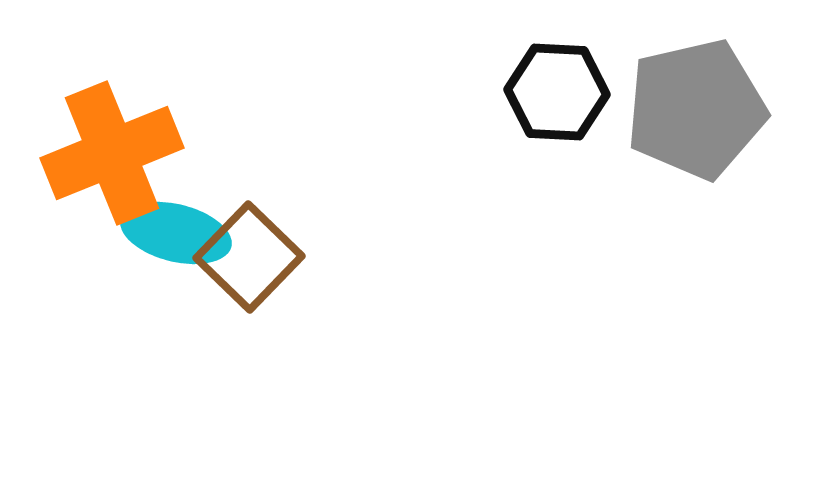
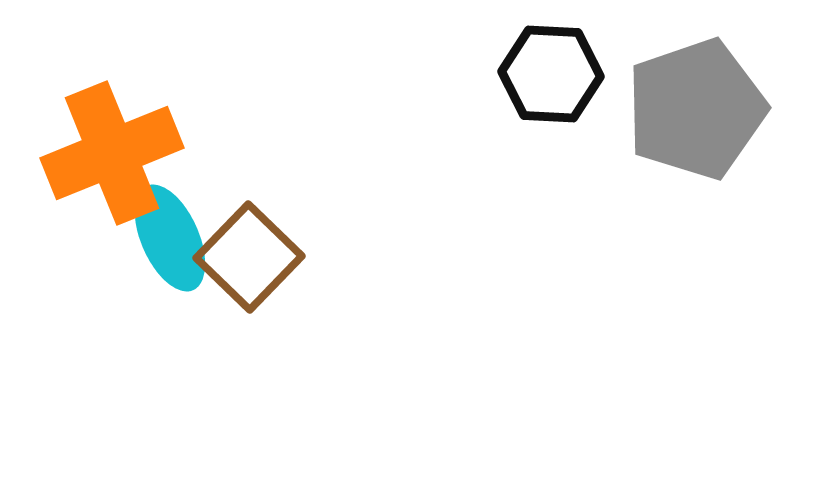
black hexagon: moved 6 px left, 18 px up
gray pentagon: rotated 6 degrees counterclockwise
cyan ellipse: moved 6 px left, 5 px down; rotated 52 degrees clockwise
